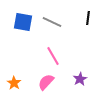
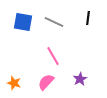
gray line: moved 2 px right
orange star: rotated 16 degrees counterclockwise
